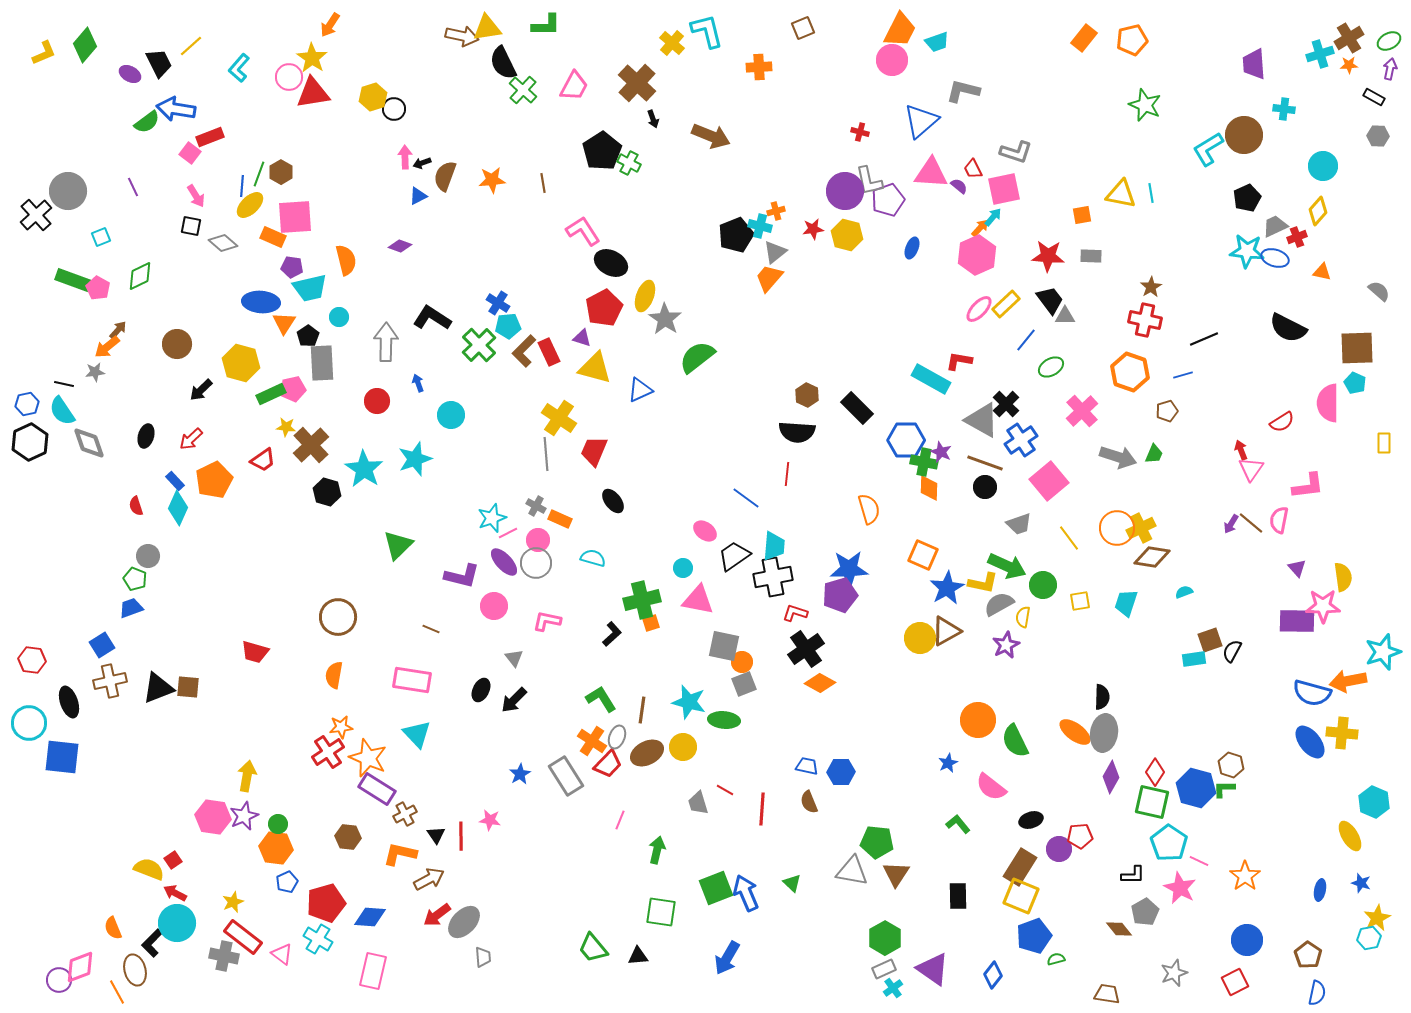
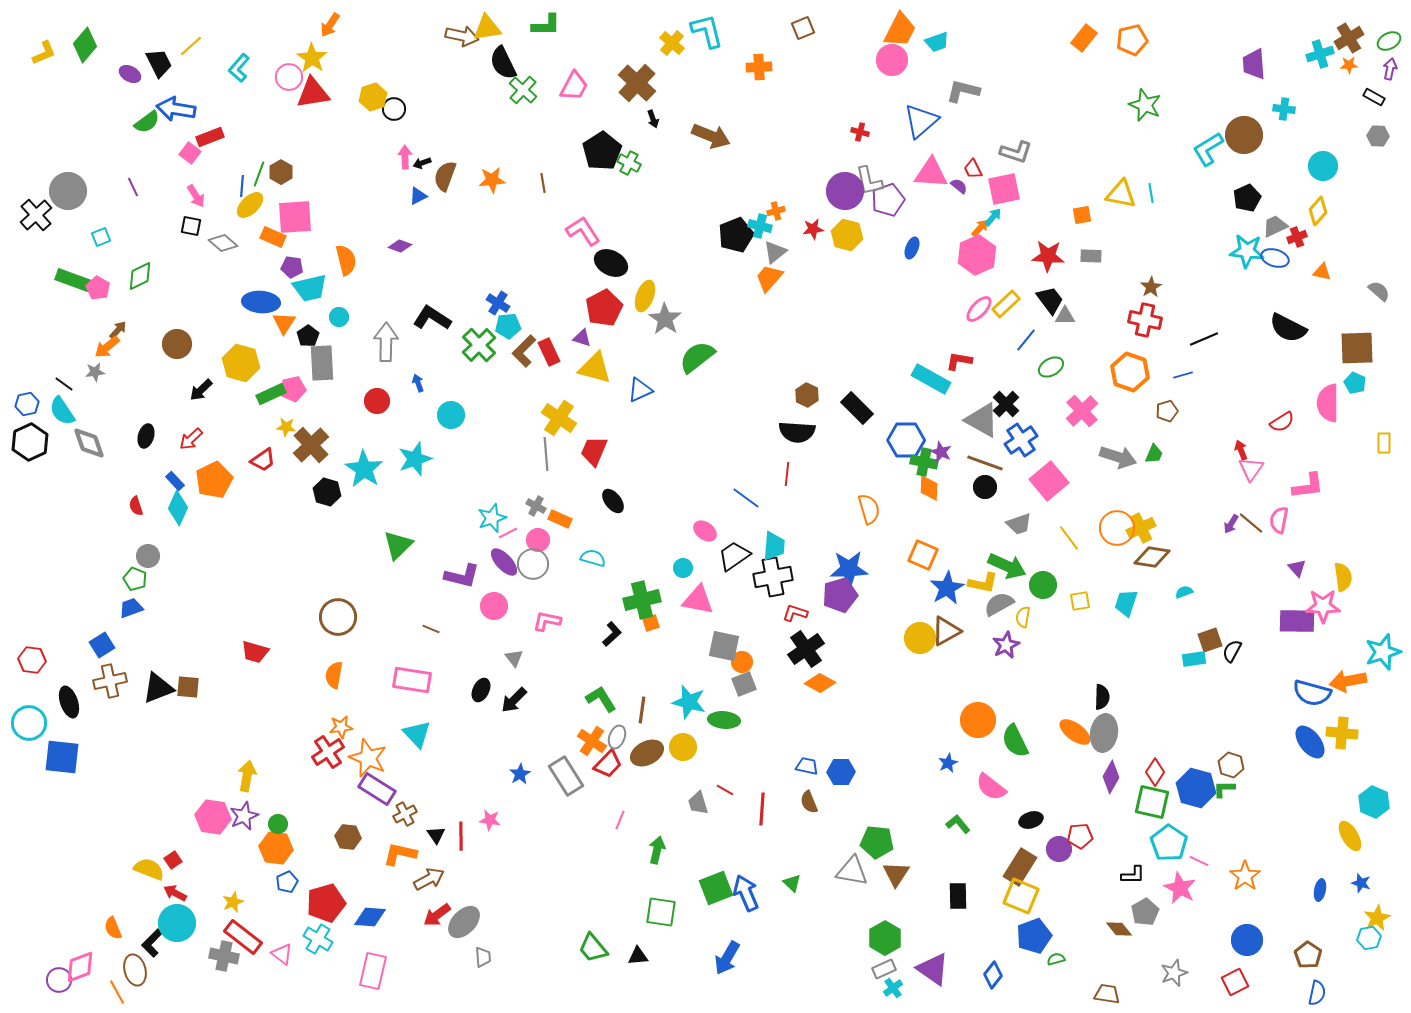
black line at (64, 384): rotated 24 degrees clockwise
gray circle at (536, 563): moved 3 px left, 1 px down
